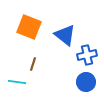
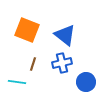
orange square: moved 2 px left, 3 px down
blue cross: moved 25 px left, 8 px down
